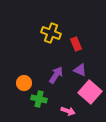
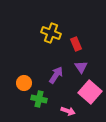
purple triangle: moved 1 px right, 3 px up; rotated 32 degrees clockwise
